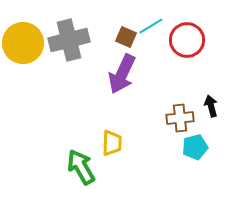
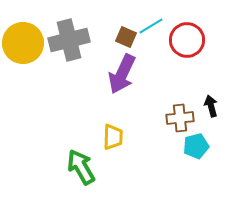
yellow trapezoid: moved 1 px right, 6 px up
cyan pentagon: moved 1 px right, 1 px up
